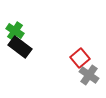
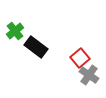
green cross: rotated 18 degrees clockwise
black rectangle: moved 16 px right
